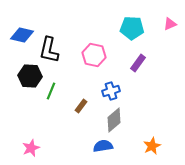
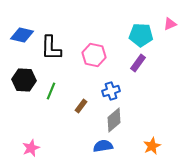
cyan pentagon: moved 9 px right, 7 px down
black L-shape: moved 2 px right, 2 px up; rotated 12 degrees counterclockwise
black hexagon: moved 6 px left, 4 px down
